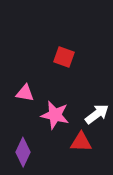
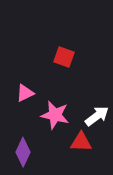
pink triangle: rotated 36 degrees counterclockwise
white arrow: moved 2 px down
